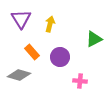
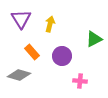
purple circle: moved 2 px right, 1 px up
